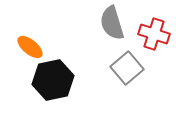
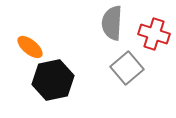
gray semicircle: rotated 20 degrees clockwise
